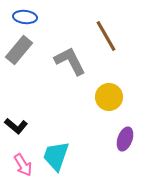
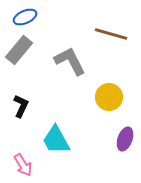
blue ellipse: rotated 30 degrees counterclockwise
brown line: moved 5 px right, 2 px up; rotated 44 degrees counterclockwise
black L-shape: moved 5 px right, 20 px up; rotated 105 degrees counterclockwise
cyan trapezoid: moved 16 px up; rotated 48 degrees counterclockwise
